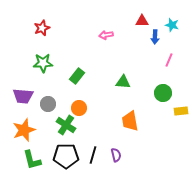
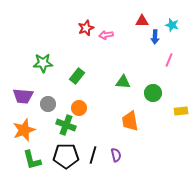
red star: moved 44 px right
green circle: moved 10 px left
green cross: rotated 12 degrees counterclockwise
